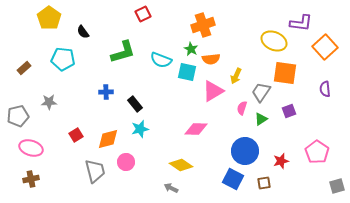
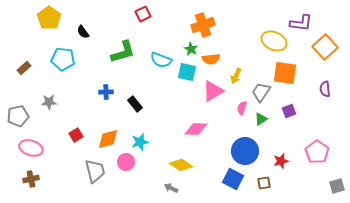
cyan star at (140, 129): moved 13 px down
